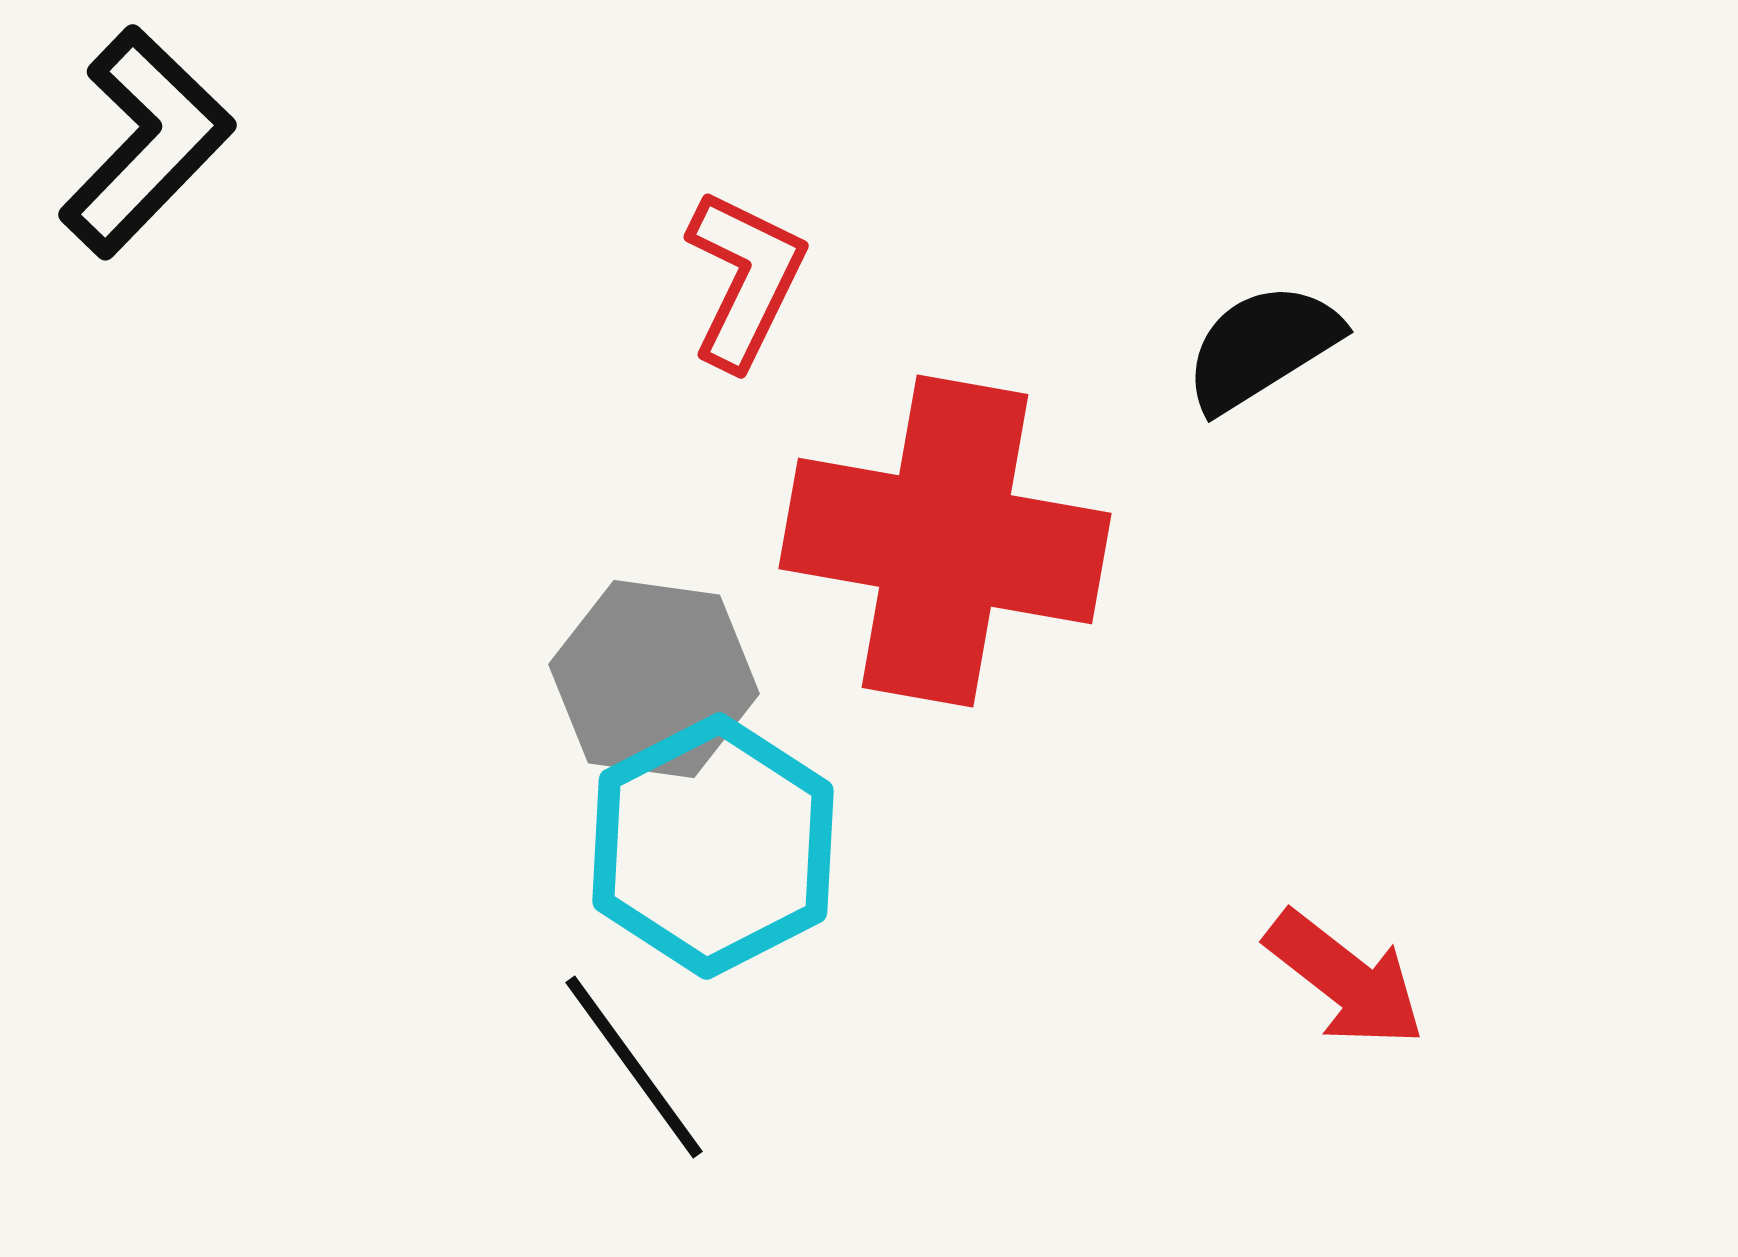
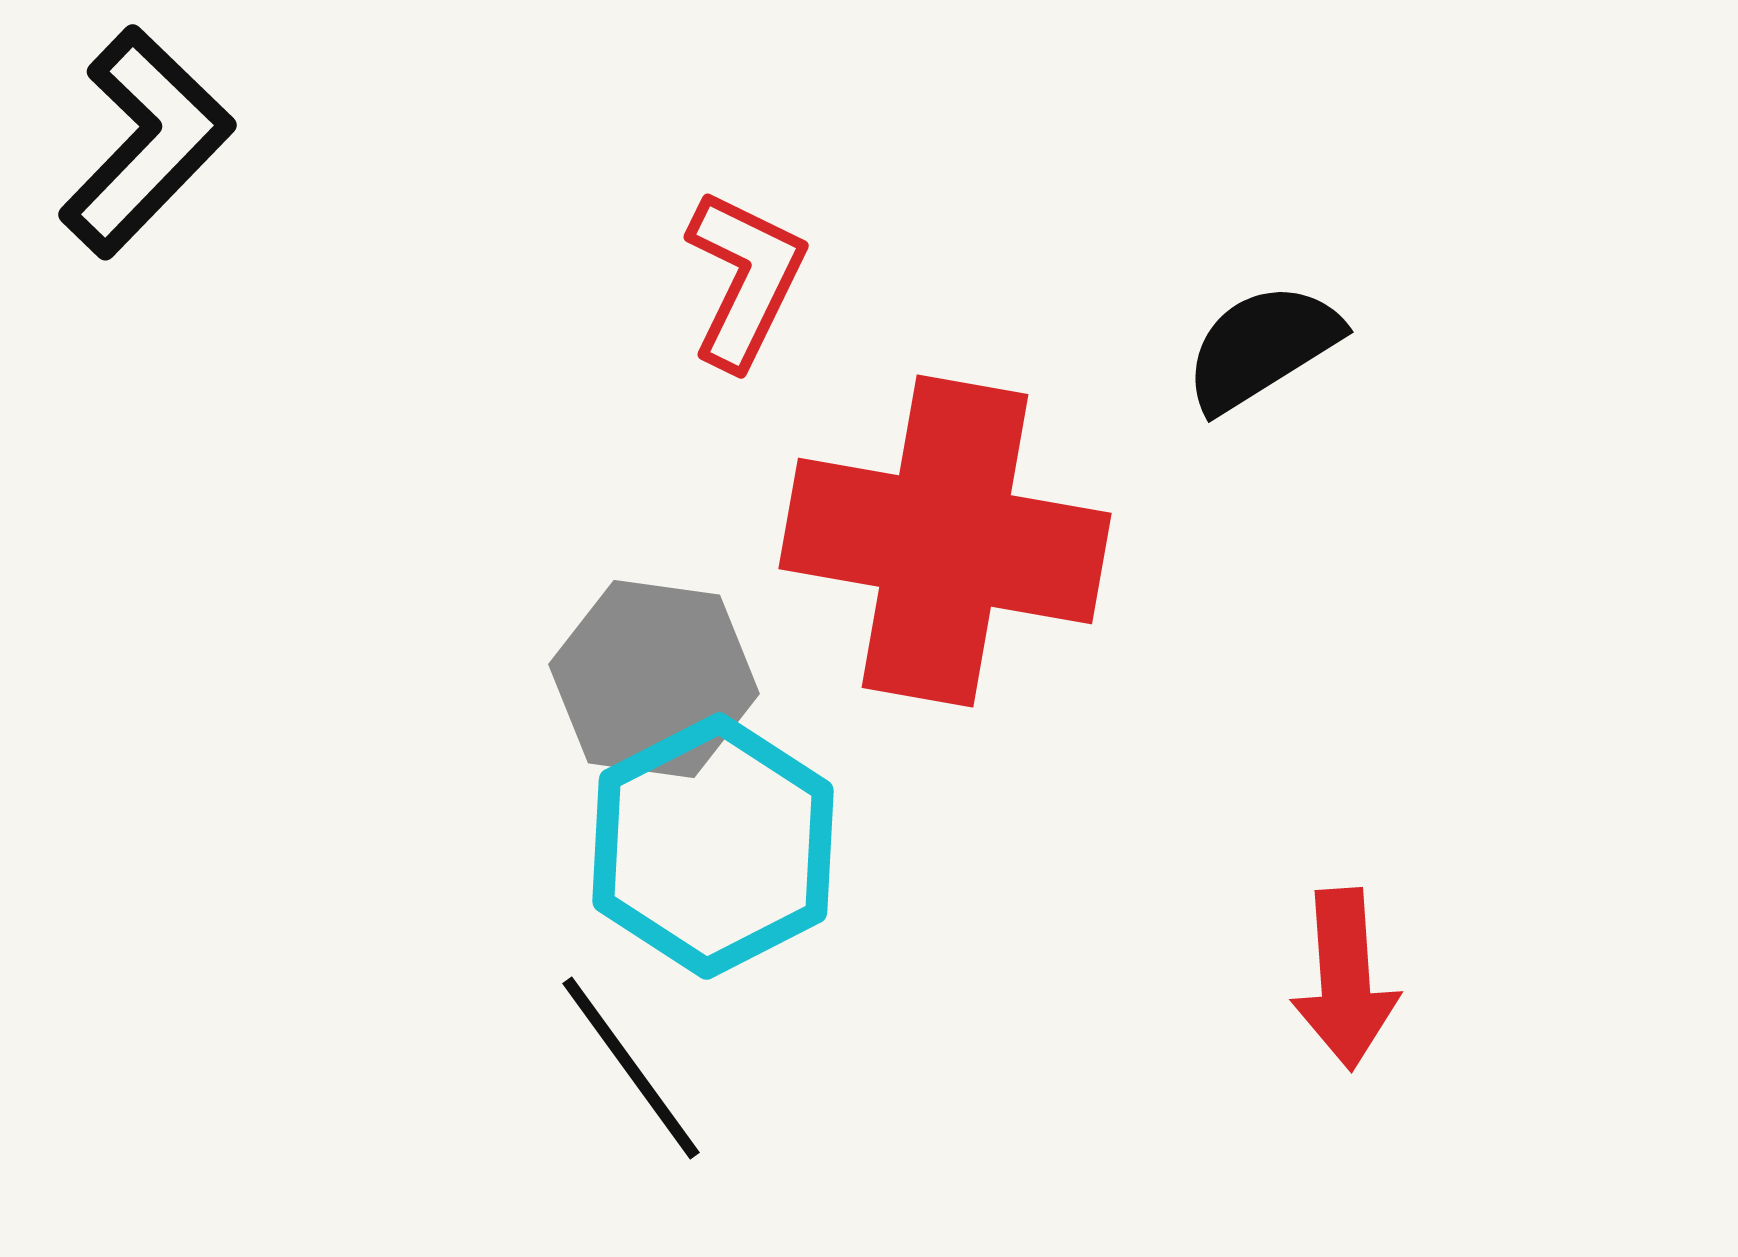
red arrow: rotated 48 degrees clockwise
black line: moved 3 px left, 1 px down
